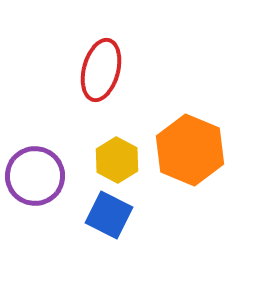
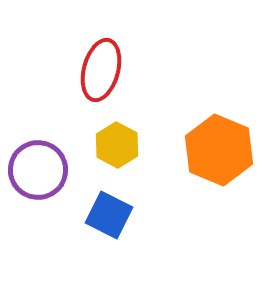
orange hexagon: moved 29 px right
yellow hexagon: moved 15 px up
purple circle: moved 3 px right, 6 px up
